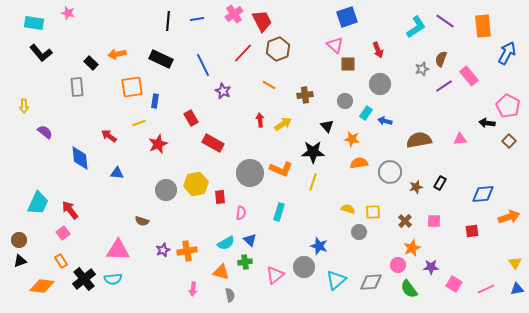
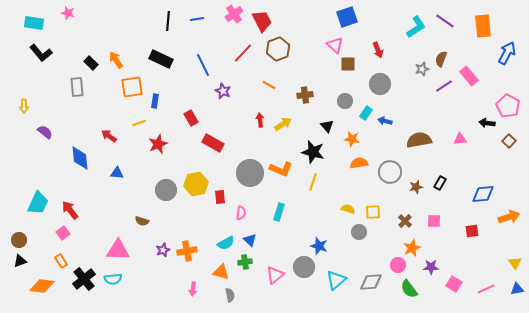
orange arrow at (117, 54): moved 1 px left, 6 px down; rotated 66 degrees clockwise
black star at (313, 152): rotated 15 degrees clockwise
